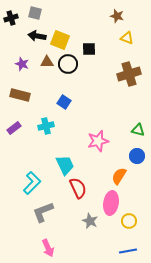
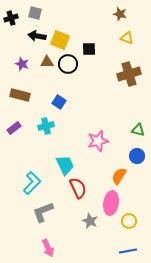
brown star: moved 3 px right, 2 px up
blue square: moved 5 px left
